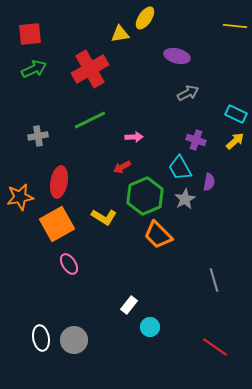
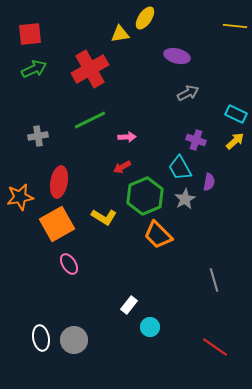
pink arrow: moved 7 px left
